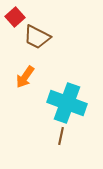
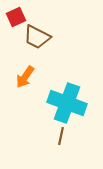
red square: moved 1 px right; rotated 18 degrees clockwise
